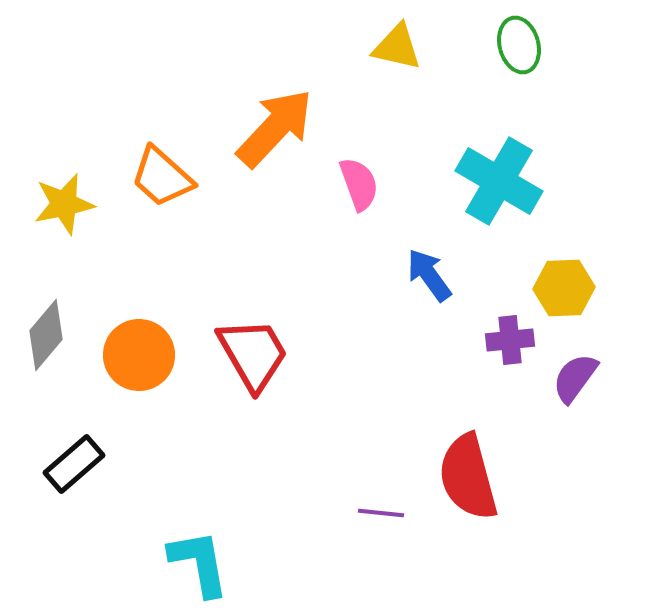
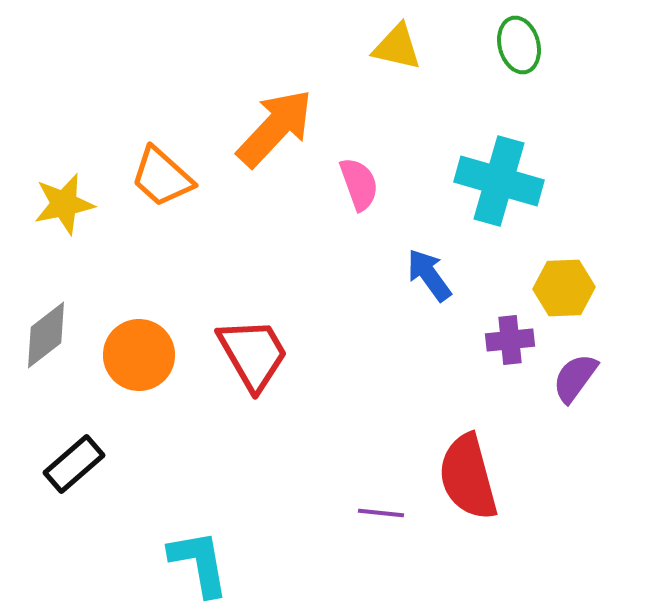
cyan cross: rotated 14 degrees counterclockwise
gray diamond: rotated 12 degrees clockwise
